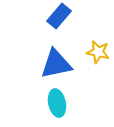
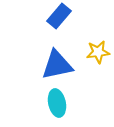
yellow star: rotated 20 degrees counterclockwise
blue triangle: moved 1 px right, 1 px down
